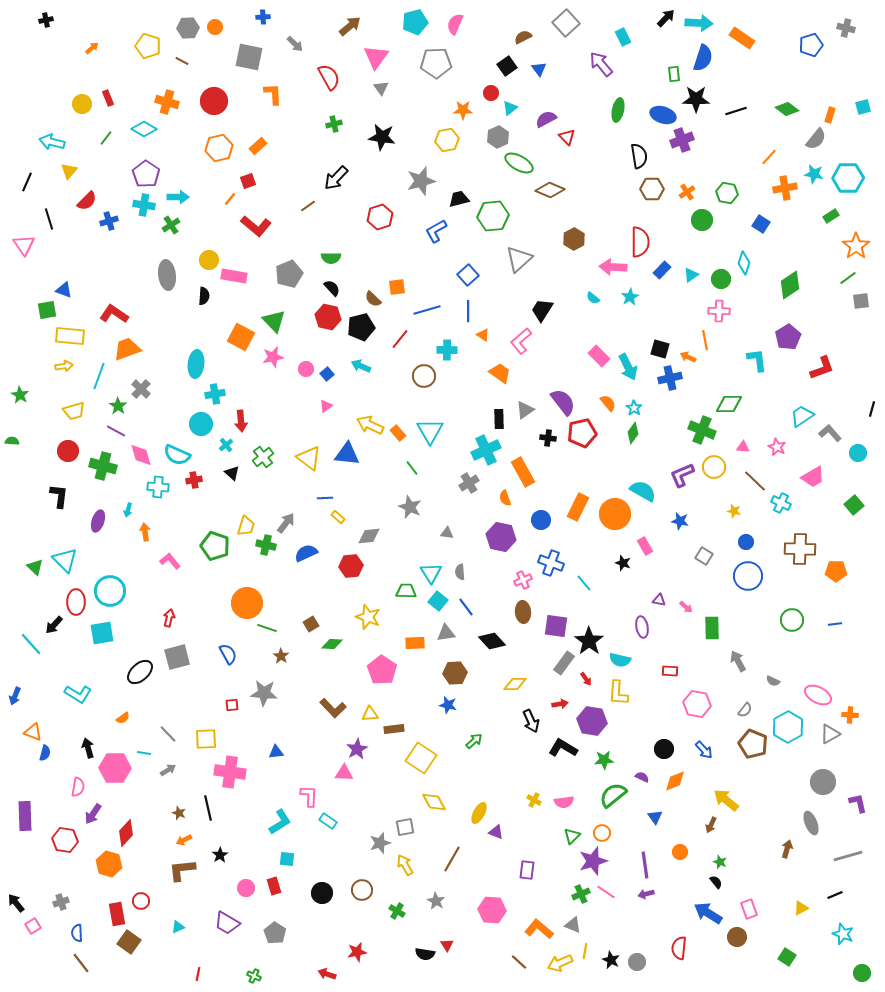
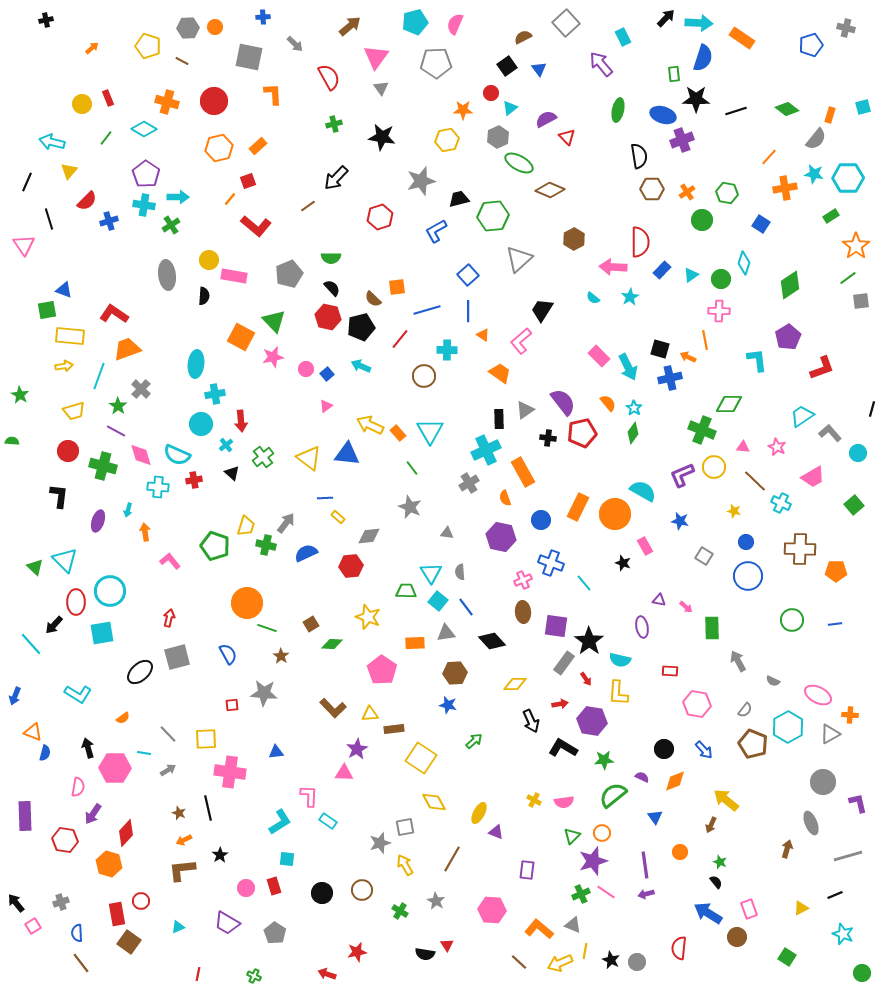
green cross at (397, 911): moved 3 px right
